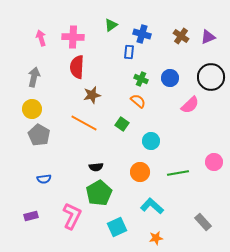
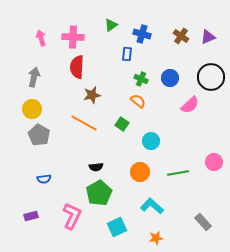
blue rectangle: moved 2 px left, 2 px down
